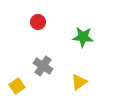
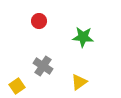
red circle: moved 1 px right, 1 px up
